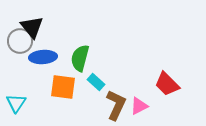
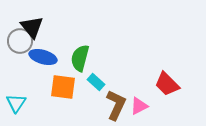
blue ellipse: rotated 20 degrees clockwise
